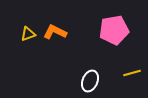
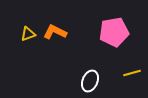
pink pentagon: moved 2 px down
